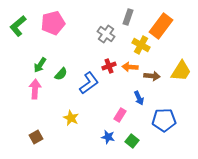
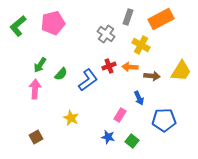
orange rectangle: moved 7 px up; rotated 25 degrees clockwise
blue L-shape: moved 1 px left, 3 px up
